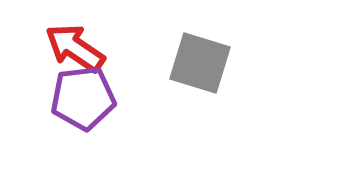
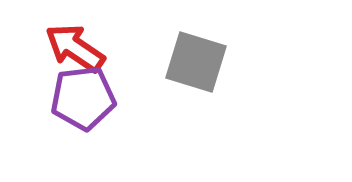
gray square: moved 4 px left, 1 px up
